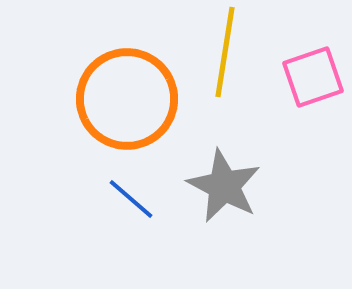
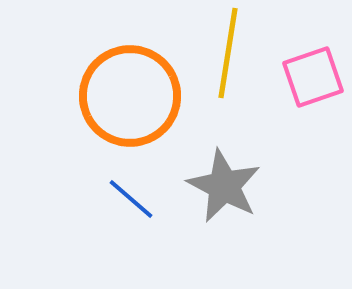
yellow line: moved 3 px right, 1 px down
orange circle: moved 3 px right, 3 px up
